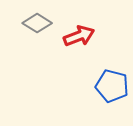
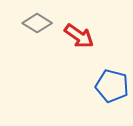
red arrow: rotated 56 degrees clockwise
